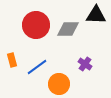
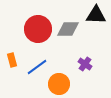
red circle: moved 2 px right, 4 px down
